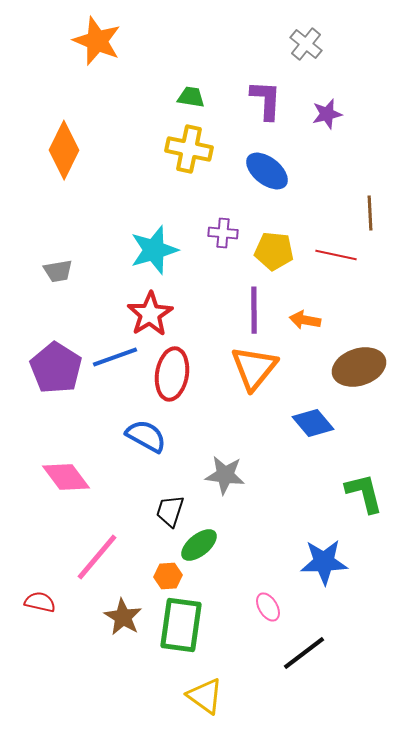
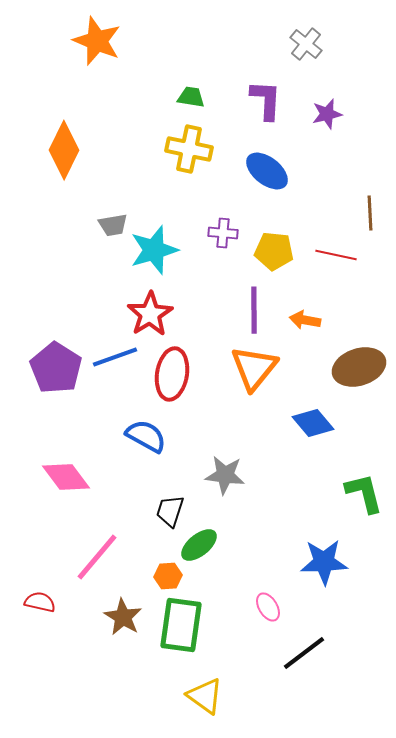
gray trapezoid: moved 55 px right, 46 px up
